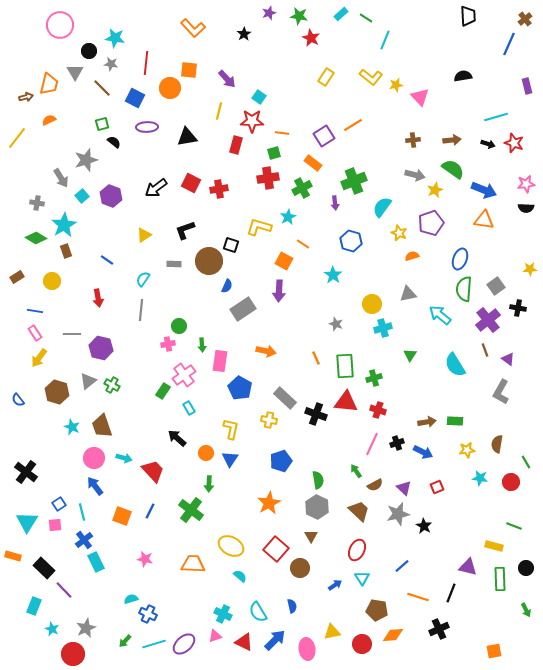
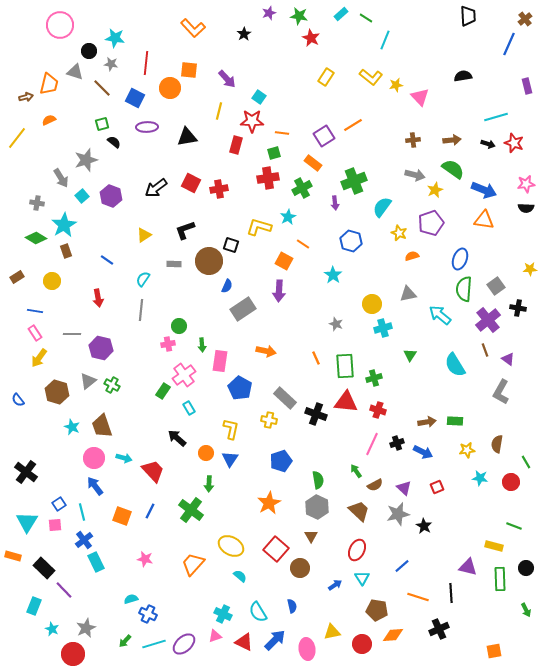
gray triangle at (75, 72): rotated 42 degrees counterclockwise
orange trapezoid at (193, 564): rotated 50 degrees counterclockwise
black line at (451, 593): rotated 24 degrees counterclockwise
